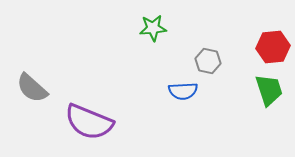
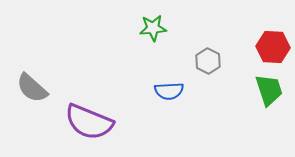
red hexagon: rotated 8 degrees clockwise
gray hexagon: rotated 15 degrees clockwise
blue semicircle: moved 14 px left
